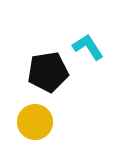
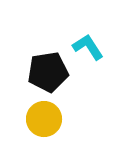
yellow circle: moved 9 px right, 3 px up
